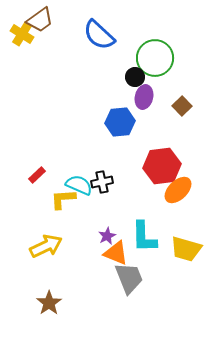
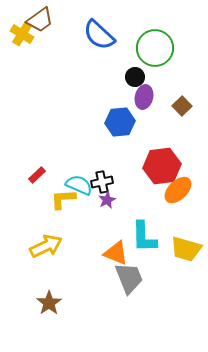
green circle: moved 10 px up
purple star: moved 36 px up
